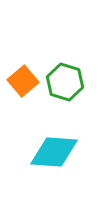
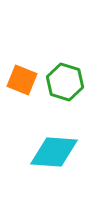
orange square: moved 1 px left, 1 px up; rotated 28 degrees counterclockwise
